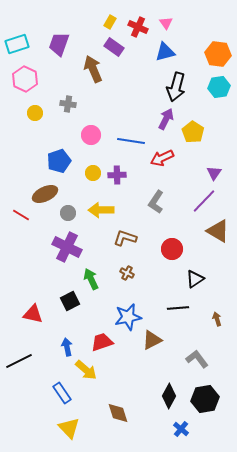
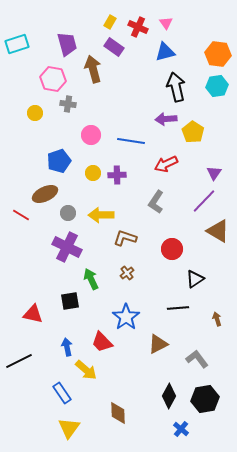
purple trapezoid at (59, 44): moved 8 px right; rotated 145 degrees clockwise
brown arrow at (93, 69): rotated 8 degrees clockwise
pink hexagon at (25, 79): moved 28 px right; rotated 15 degrees counterclockwise
black arrow at (176, 87): rotated 152 degrees clockwise
cyan hexagon at (219, 87): moved 2 px left, 1 px up
purple arrow at (166, 119): rotated 120 degrees counterclockwise
red arrow at (162, 158): moved 4 px right, 6 px down
yellow arrow at (101, 210): moved 5 px down
brown cross at (127, 273): rotated 24 degrees clockwise
black square at (70, 301): rotated 18 degrees clockwise
blue star at (128, 317): moved 2 px left; rotated 24 degrees counterclockwise
brown triangle at (152, 340): moved 6 px right, 4 px down
red trapezoid at (102, 342): rotated 115 degrees counterclockwise
brown diamond at (118, 413): rotated 15 degrees clockwise
yellow triangle at (69, 428): rotated 20 degrees clockwise
